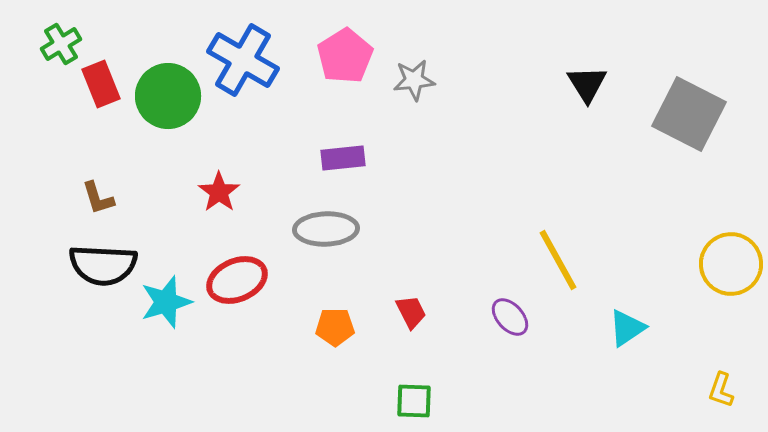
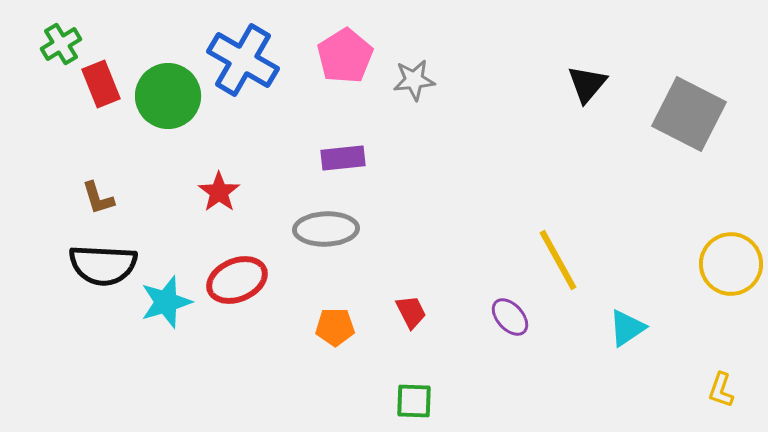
black triangle: rotated 12 degrees clockwise
